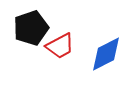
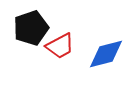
blue diamond: rotated 12 degrees clockwise
